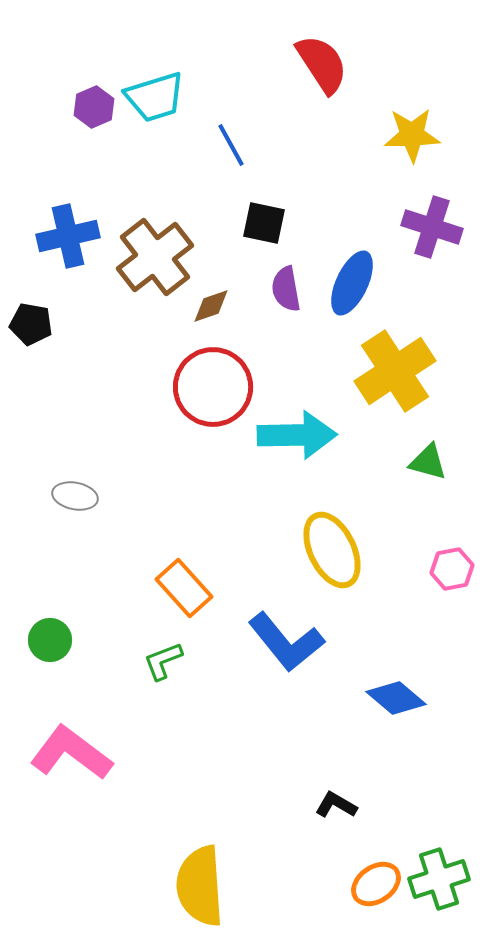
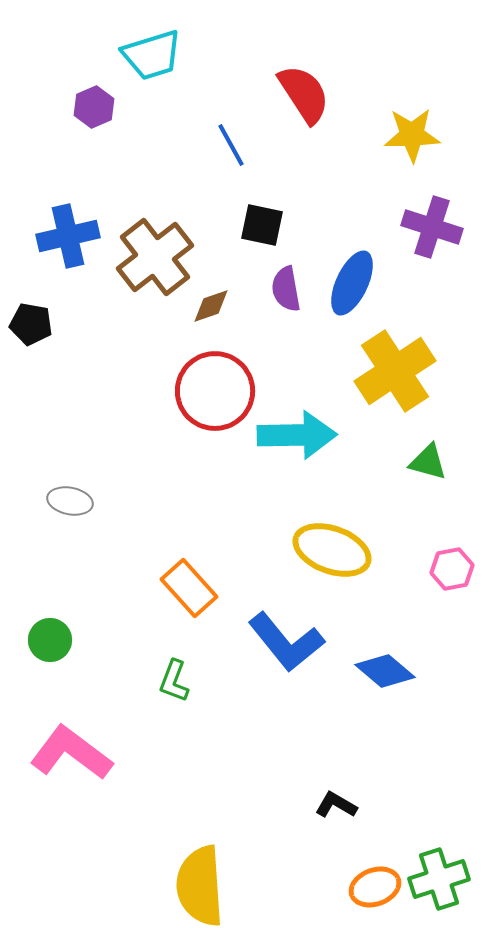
red semicircle: moved 18 px left, 30 px down
cyan trapezoid: moved 3 px left, 42 px up
black square: moved 2 px left, 2 px down
red circle: moved 2 px right, 4 px down
gray ellipse: moved 5 px left, 5 px down
yellow ellipse: rotated 44 degrees counterclockwise
orange rectangle: moved 5 px right
green L-shape: moved 11 px right, 20 px down; rotated 48 degrees counterclockwise
blue diamond: moved 11 px left, 27 px up
orange ellipse: moved 1 px left, 3 px down; rotated 15 degrees clockwise
